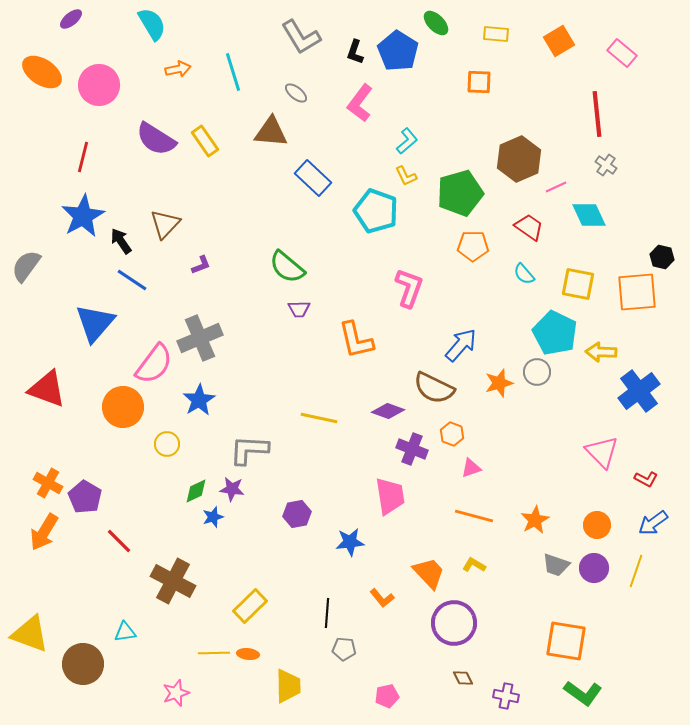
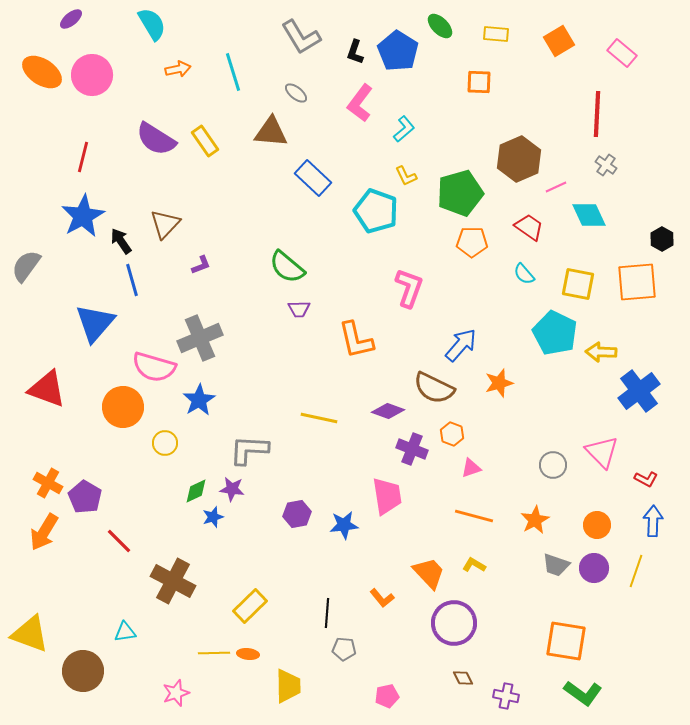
green ellipse at (436, 23): moved 4 px right, 3 px down
pink circle at (99, 85): moved 7 px left, 10 px up
red line at (597, 114): rotated 9 degrees clockwise
cyan L-shape at (407, 141): moved 3 px left, 12 px up
orange pentagon at (473, 246): moved 1 px left, 4 px up
black hexagon at (662, 257): moved 18 px up; rotated 15 degrees clockwise
blue line at (132, 280): rotated 40 degrees clockwise
orange square at (637, 292): moved 10 px up
pink semicircle at (154, 364): moved 3 px down; rotated 69 degrees clockwise
gray circle at (537, 372): moved 16 px right, 93 px down
yellow circle at (167, 444): moved 2 px left, 1 px up
pink trapezoid at (390, 496): moved 3 px left
blue arrow at (653, 523): moved 2 px up; rotated 128 degrees clockwise
blue star at (350, 542): moved 6 px left, 17 px up
brown circle at (83, 664): moved 7 px down
